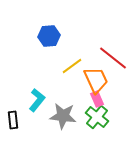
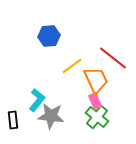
pink rectangle: moved 2 px left, 2 px down
gray star: moved 12 px left
